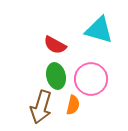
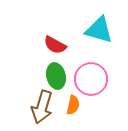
brown arrow: moved 1 px right
